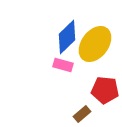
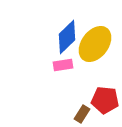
pink rectangle: rotated 24 degrees counterclockwise
red pentagon: moved 10 px down
brown rectangle: rotated 18 degrees counterclockwise
